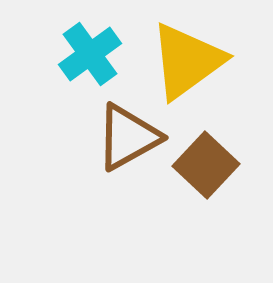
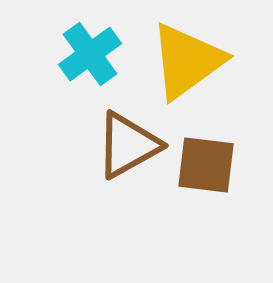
brown triangle: moved 8 px down
brown square: rotated 36 degrees counterclockwise
